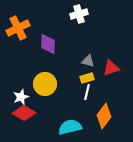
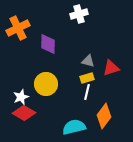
yellow circle: moved 1 px right
cyan semicircle: moved 4 px right
